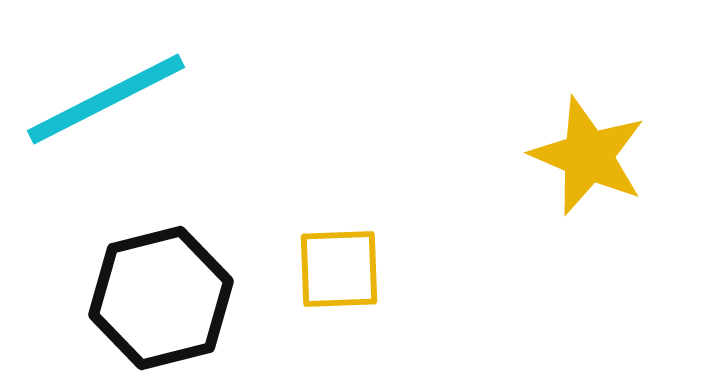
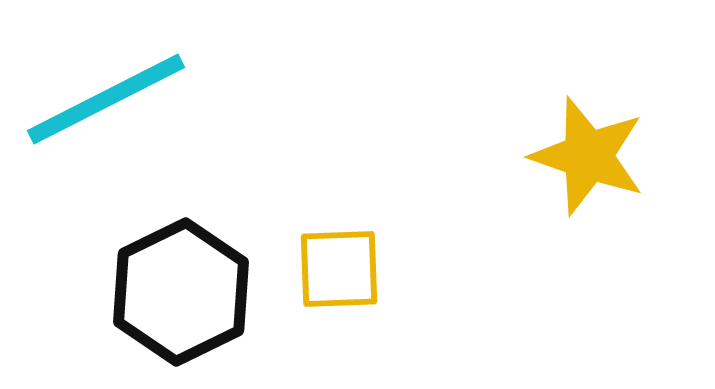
yellow star: rotated 4 degrees counterclockwise
black hexagon: moved 20 px right, 6 px up; rotated 12 degrees counterclockwise
